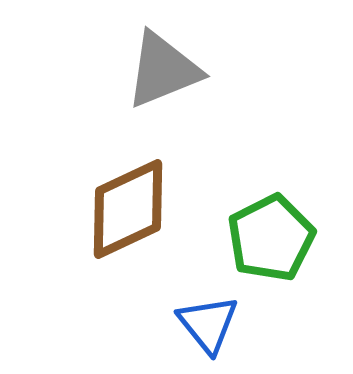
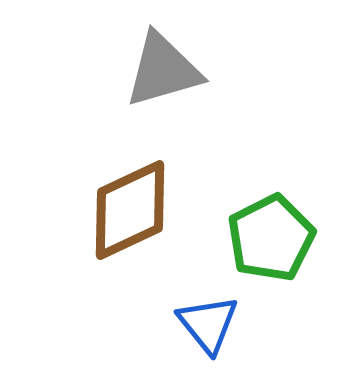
gray triangle: rotated 6 degrees clockwise
brown diamond: moved 2 px right, 1 px down
